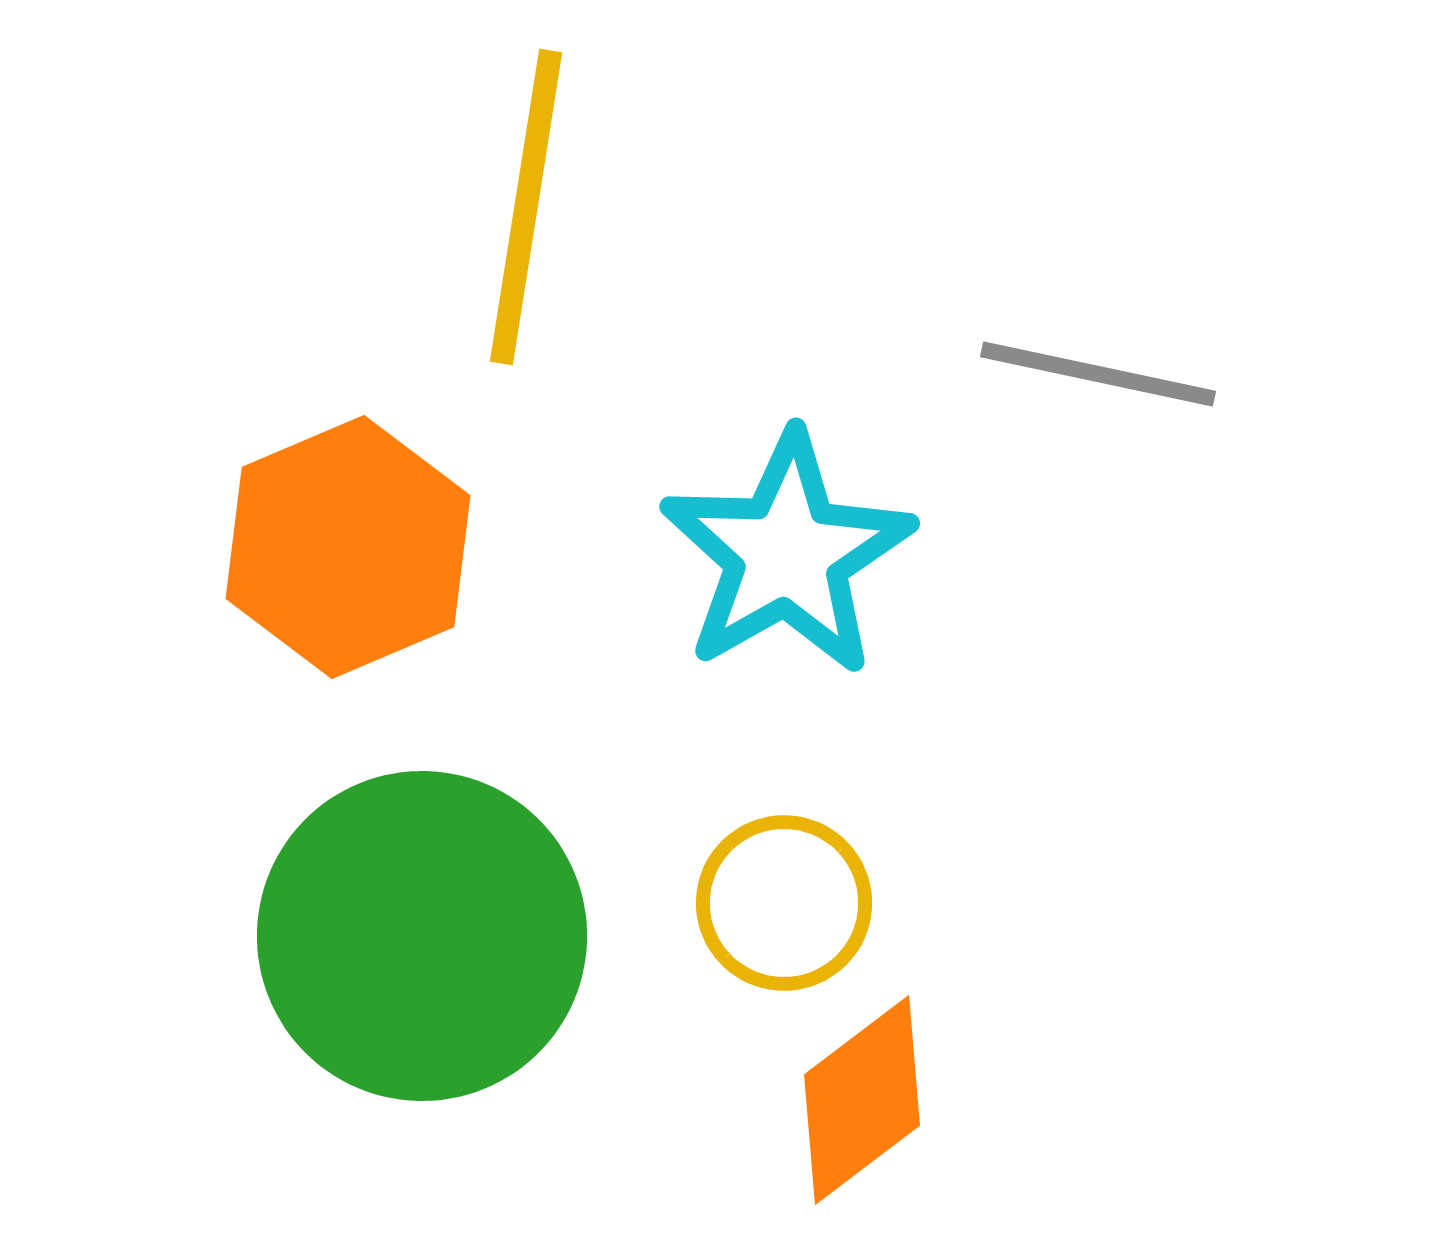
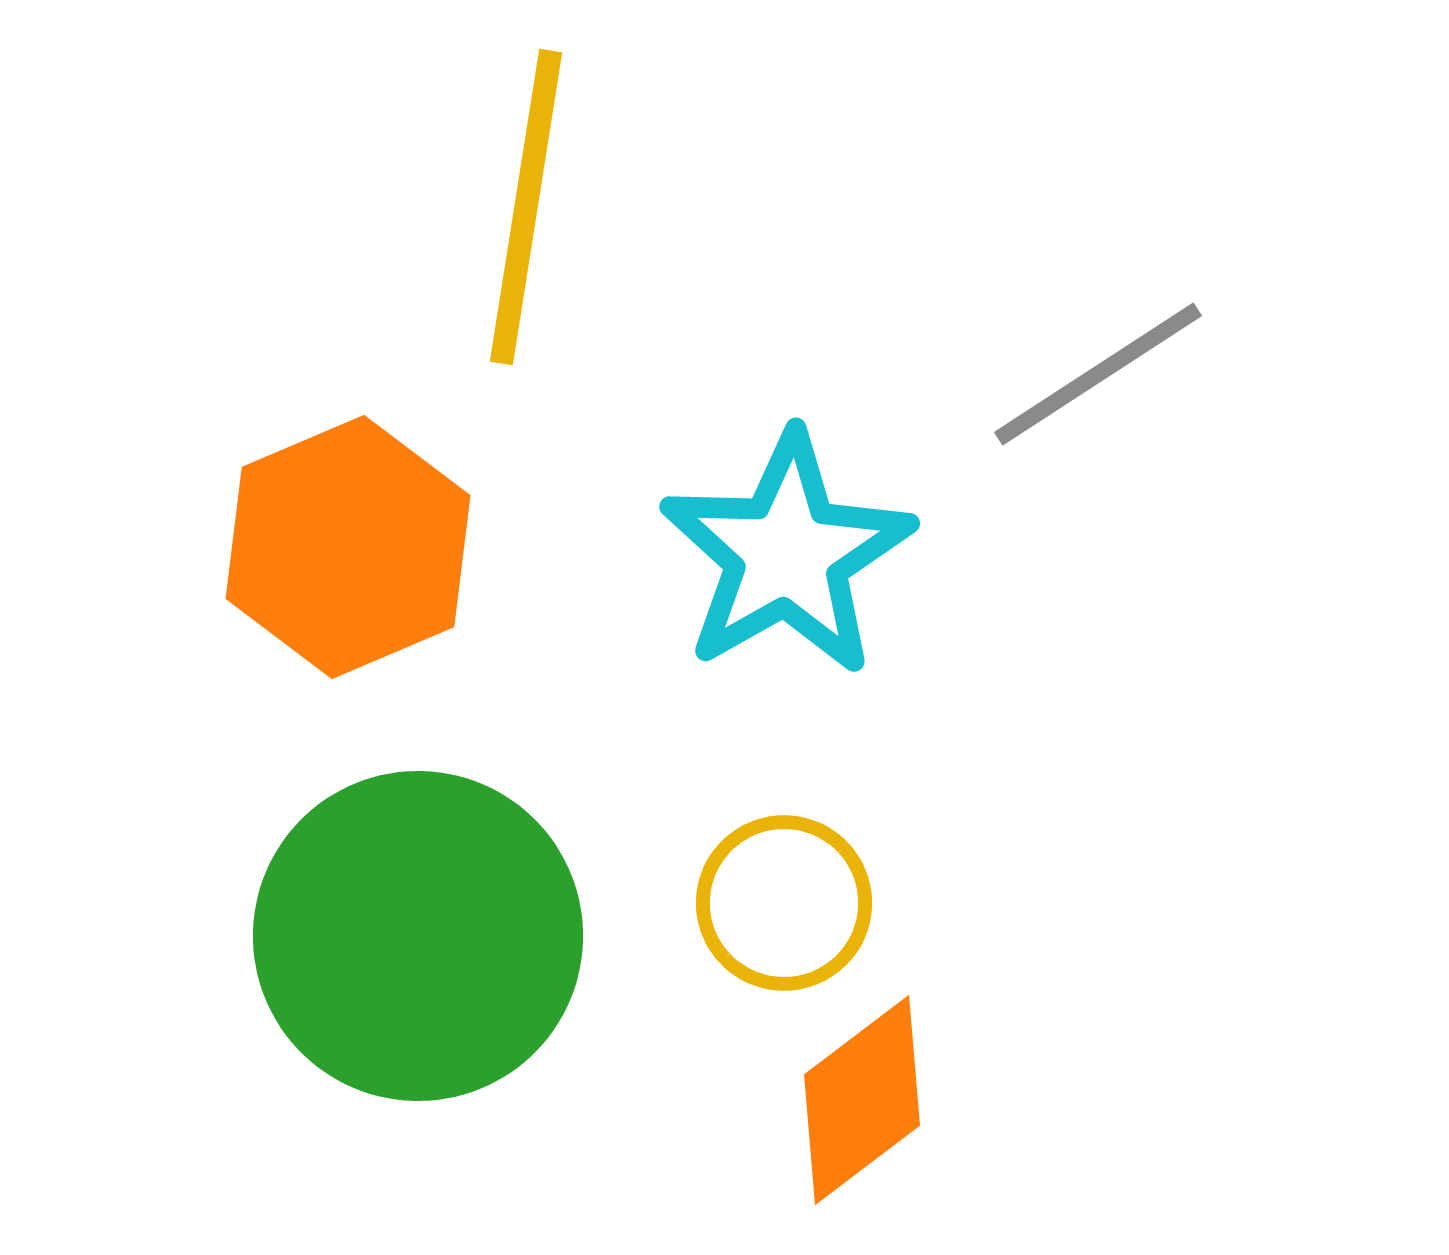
gray line: rotated 45 degrees counterclockwise
green circle: moved 4 px left
